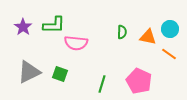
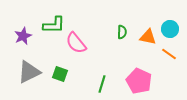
purple star: moved 9 px down; rotated 12 degrees clockwise
pink semicircle: rotated 45 degrees clockwise
